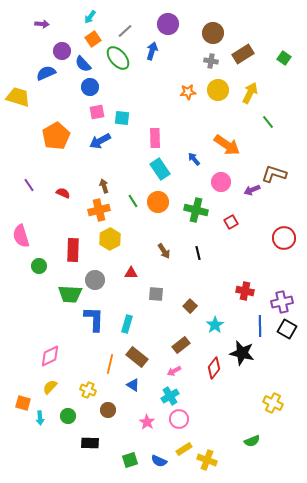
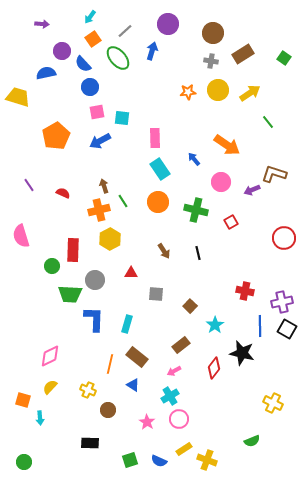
blue semicircle at (46, 73): rotated 12 degrees clockwise
yellow arrow at (250, 93): rotated 30 degrees clockwise
green line at (133, 201): moved 10 px left
green circle at (39, 266): moved 13 px right
orange square at (23, 403): moved 3 px up
green circle at (68, 416): moved 44 px left, 46 px down
